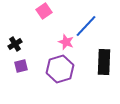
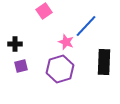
black cross: rotated 32 degrees clockwise
